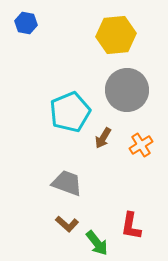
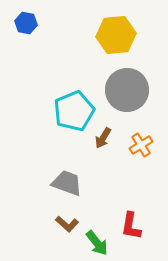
cyan pentagon: moved 4 px right, 1 px up
